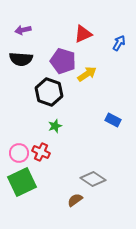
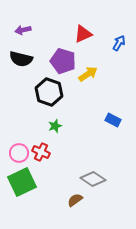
black semicircle: rotated 10 degrees clockwise
yellow arrow: moved 1 px right
